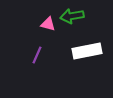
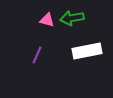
green arrow: moved 2 px down
pink triangle: moved 1 px left, 4 px up
